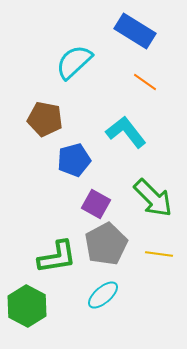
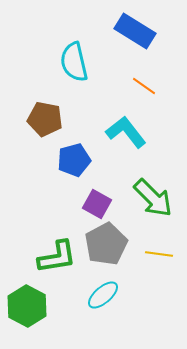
cyan semicircle: rotated 60 degrees counterclockwise
orange line: moved 1 px left, 4 px down
purple square: moved 1 px right
